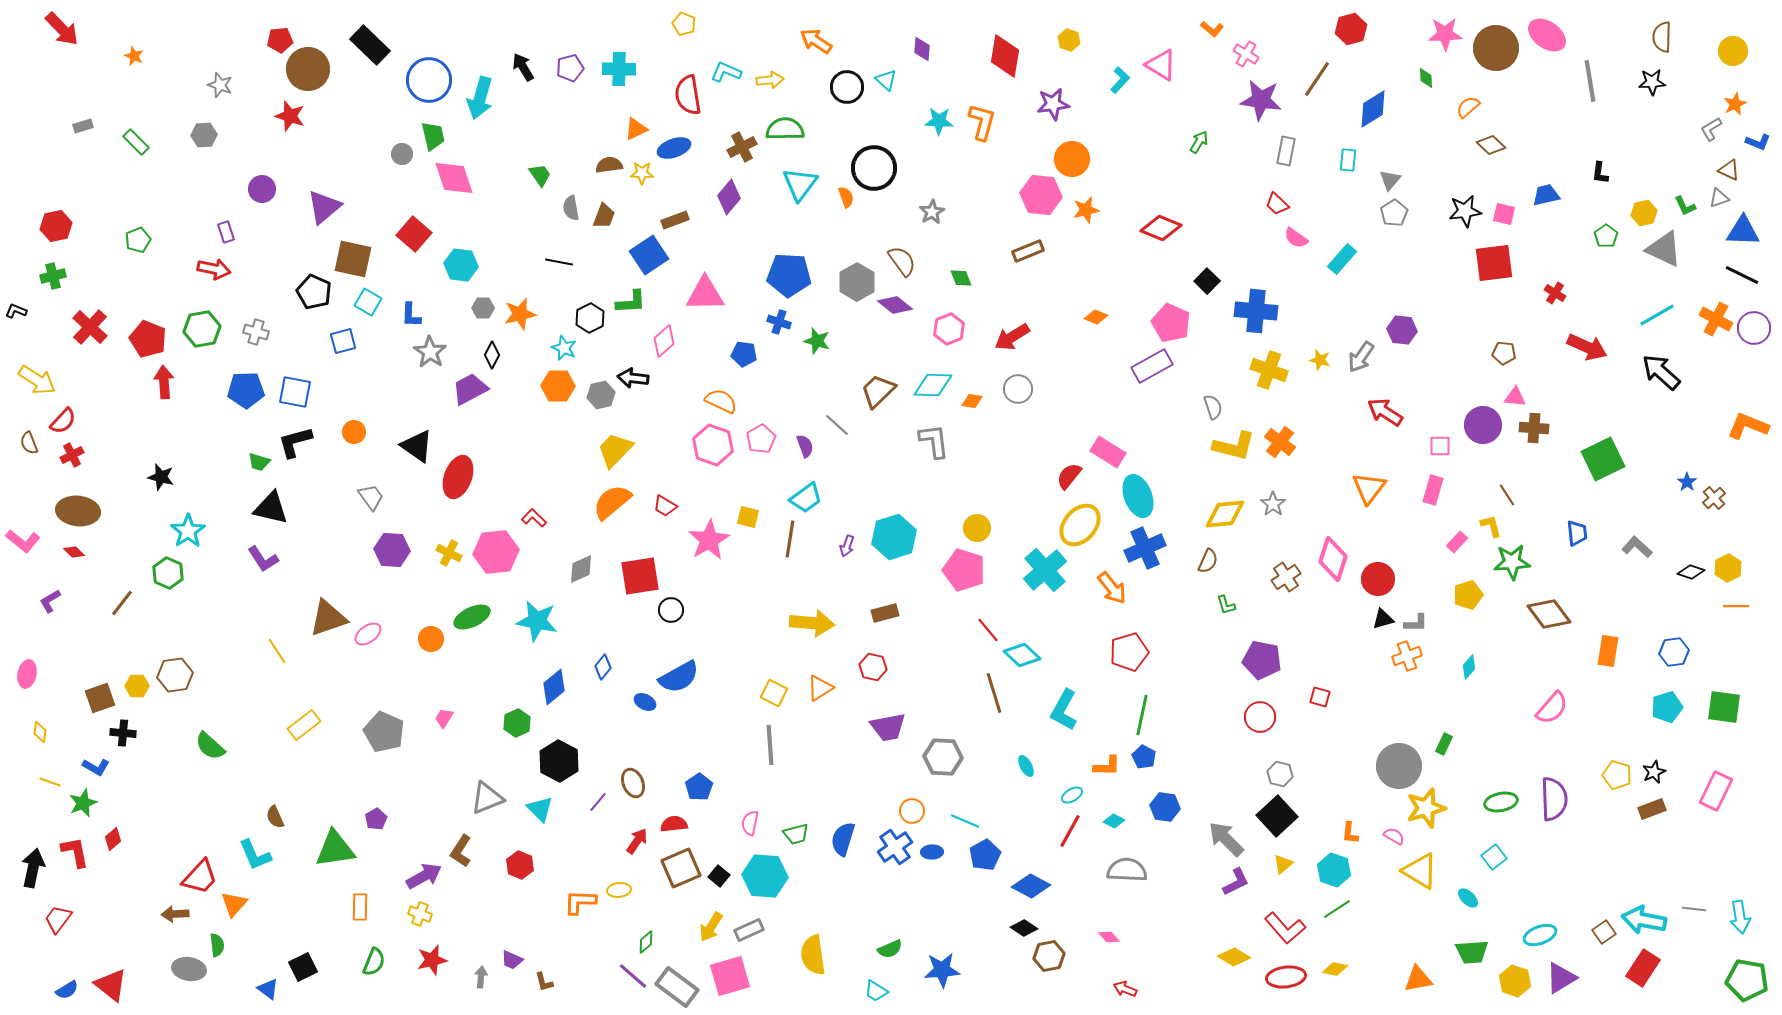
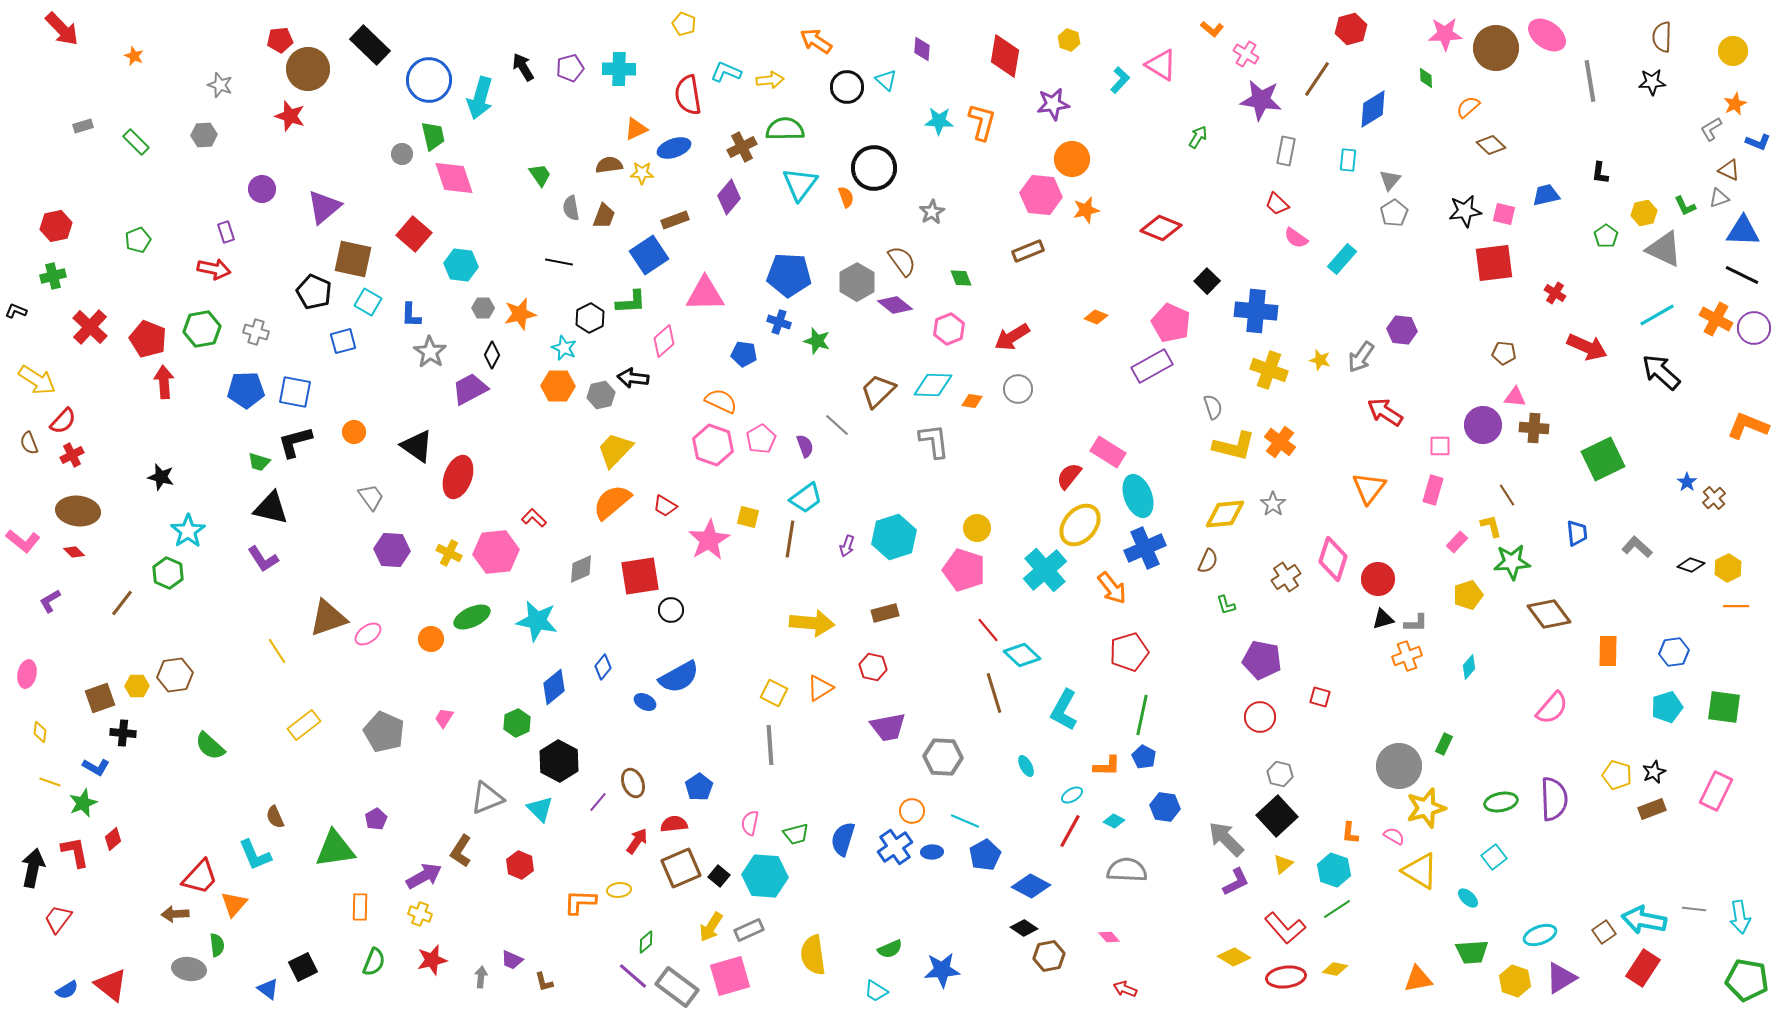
green arrow at (1199, 142): moved 1 px left, 5 px up
black diamond at (1691, 572): moved 7 px up
orange rectangle at (1608, 651): rotated 8 degrees counterclockwise
